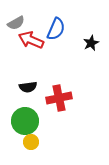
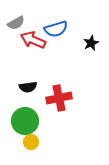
blue semicircle: rotated 50 degrees clockwise
red arrow: moved 2 px right
